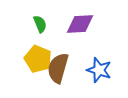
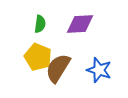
green semicircle: rotated 30 degrees clockwise
yellow pentagon: moved 2 px up
brown semicircle: rotated 16 degrees clockwise
